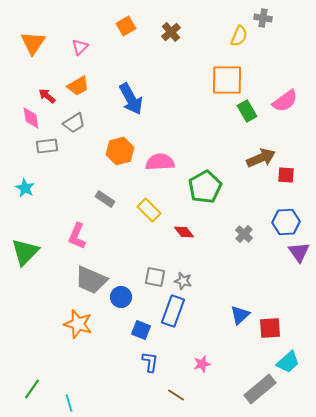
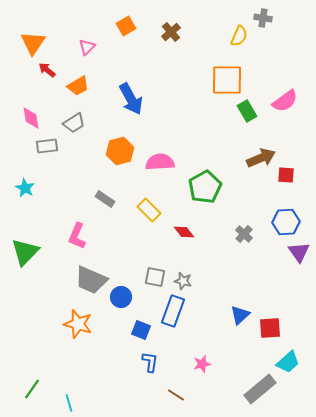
pink triangle at (80, 47): moved 7 px right
red arrow at (47, 96): moved 26 px up
